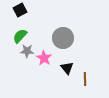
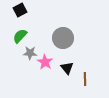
gray star: moved 3 px right, 2 px down
pink star: moved 1 px right, 4 px down
